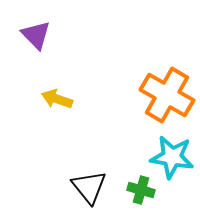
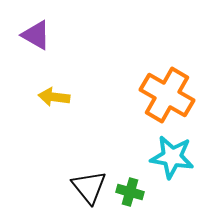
purple triangle: rotated 16 degrees counterclockwise
yellow arrow: moved 3 px left, 2 px up; rotated 12 degrees counterclockwise
green cross: moved 11 px left, 2 px down
